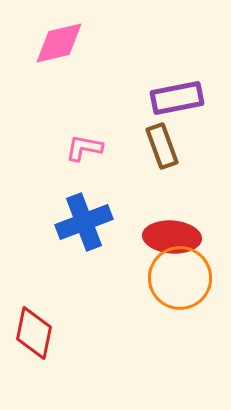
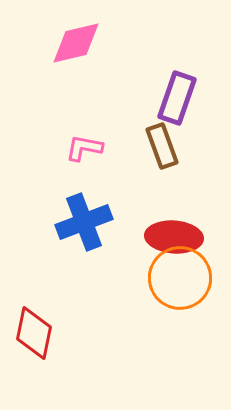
pink diamond: moved 17 px right
purple rectangle: rotated 60 degrees counterclockwise
red ellipse: moved 2 px right
